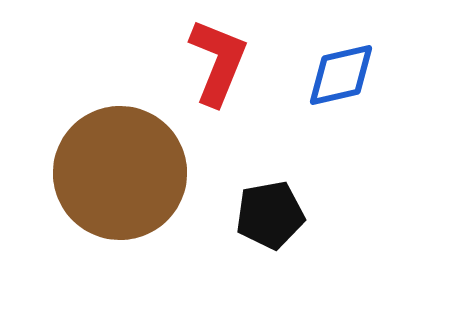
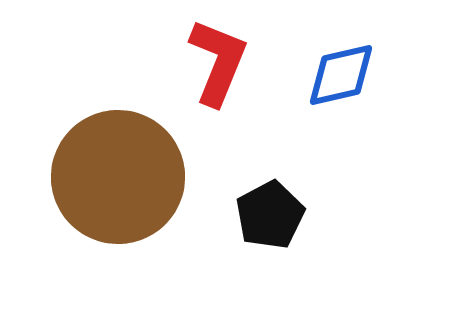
brown circle: moved 2 px left, 4 px down
black pentagon: rotated 18 degrees counterclockwise
